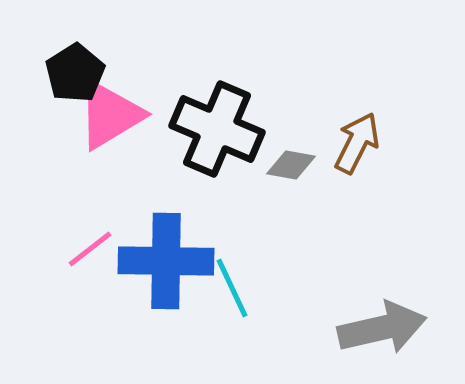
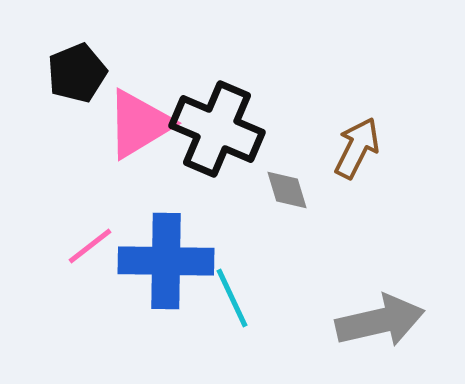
black pentagon: moved 2 px right; rotated 10 degrees clockwise
pink triangle: moved 29 px right, 9 px down
brown arrow: moved 5 px down
gray diamond: moved 4 px left, 25 px down; rotated 63 degrees clockwise
pink line: moved 3 px up
cyan line: moved 10 px down
gray arrow: moved 2 px left, 7 px up
